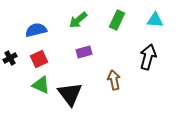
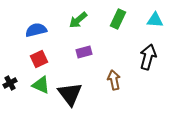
green rectangle: moved 1 px right, 1 px up
black cross: moved 25 px down
